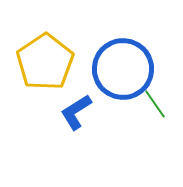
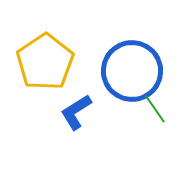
blue circle: moved 9 px right, 2 px down
green line: moved 5 px down
